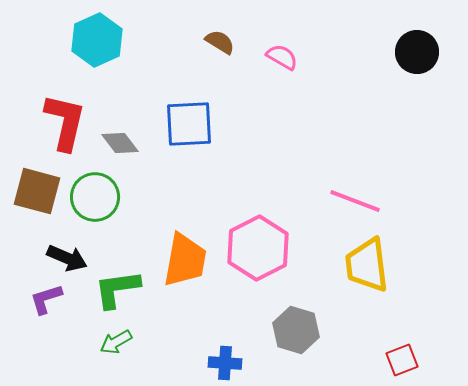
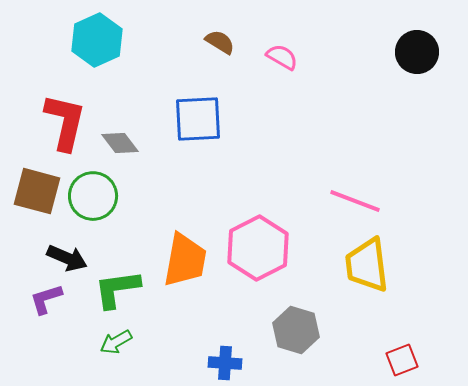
blue square: moved 9 px right, 5 px up
green circle: moved 2 px left, 1 px up
